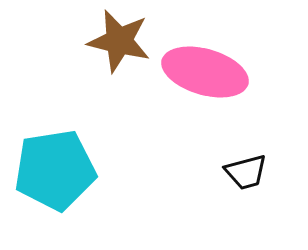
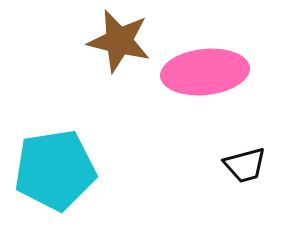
pink ellipse: rotated 22 degrees counterclockwise
black trapezoid: moved 1 px left, 7 px up
